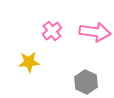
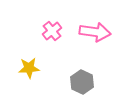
yellow star: moved 6 px down
gray hexagon: moved 4 px left
